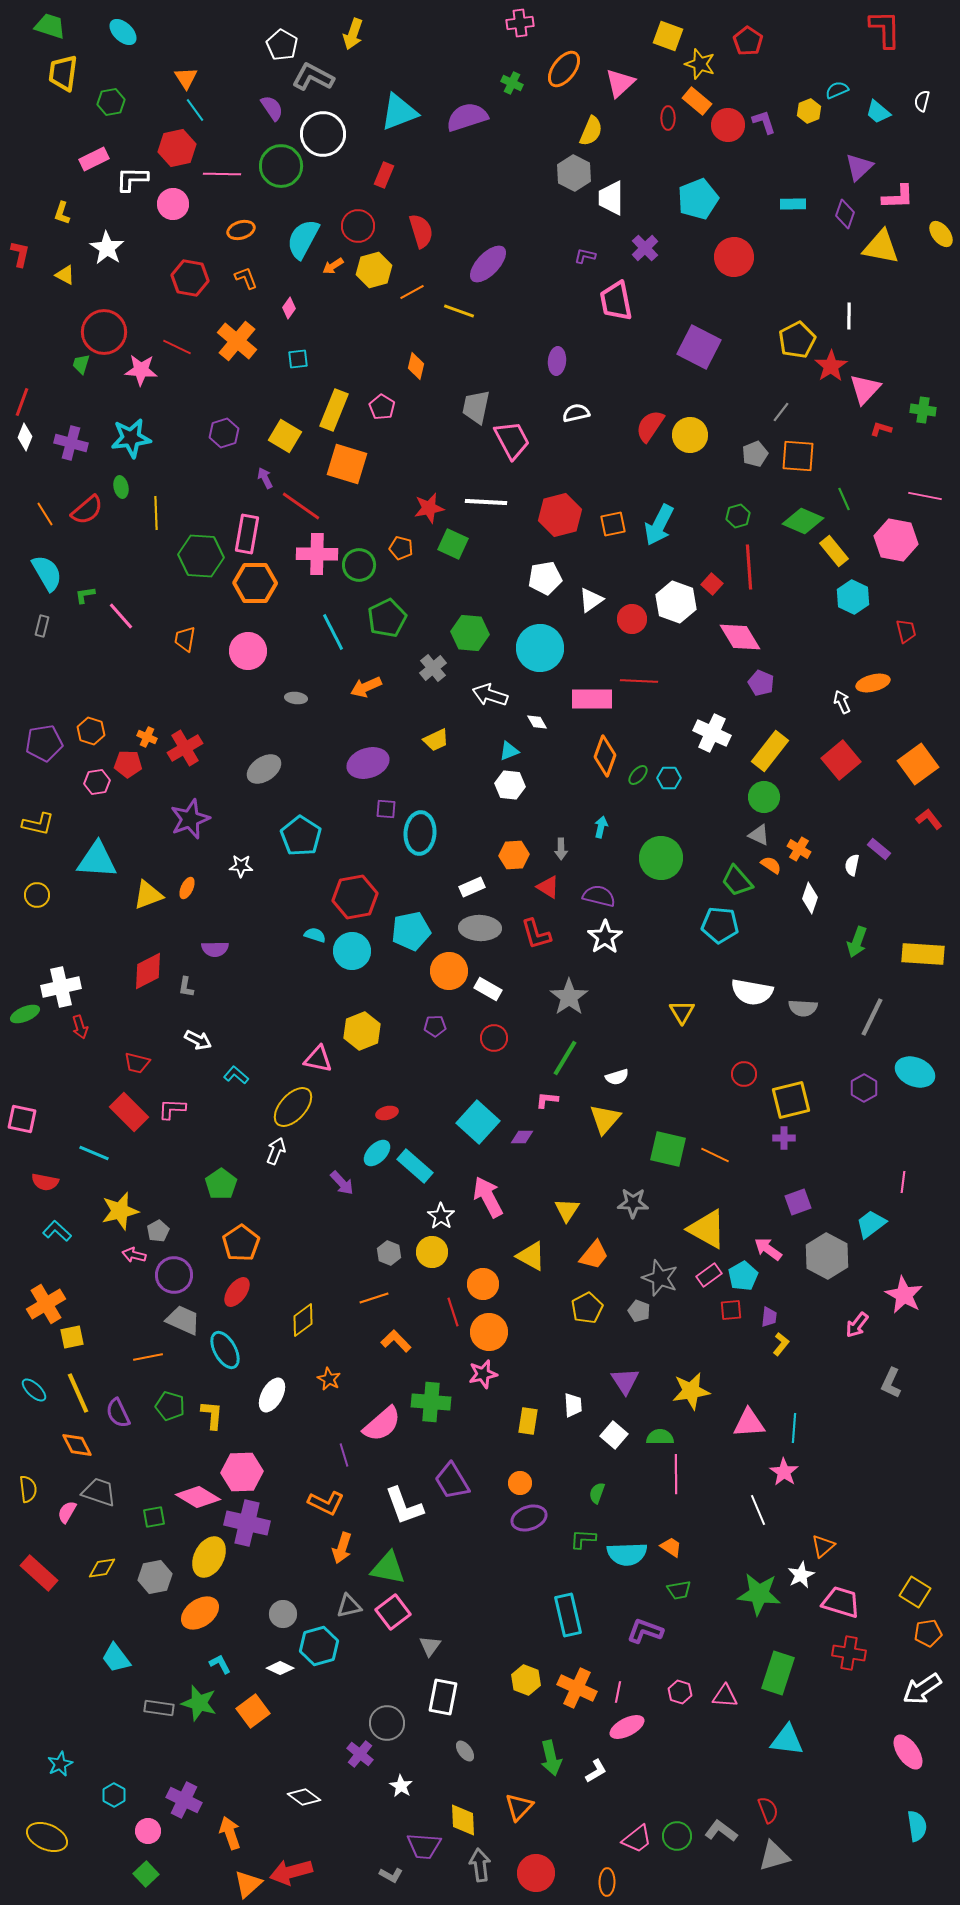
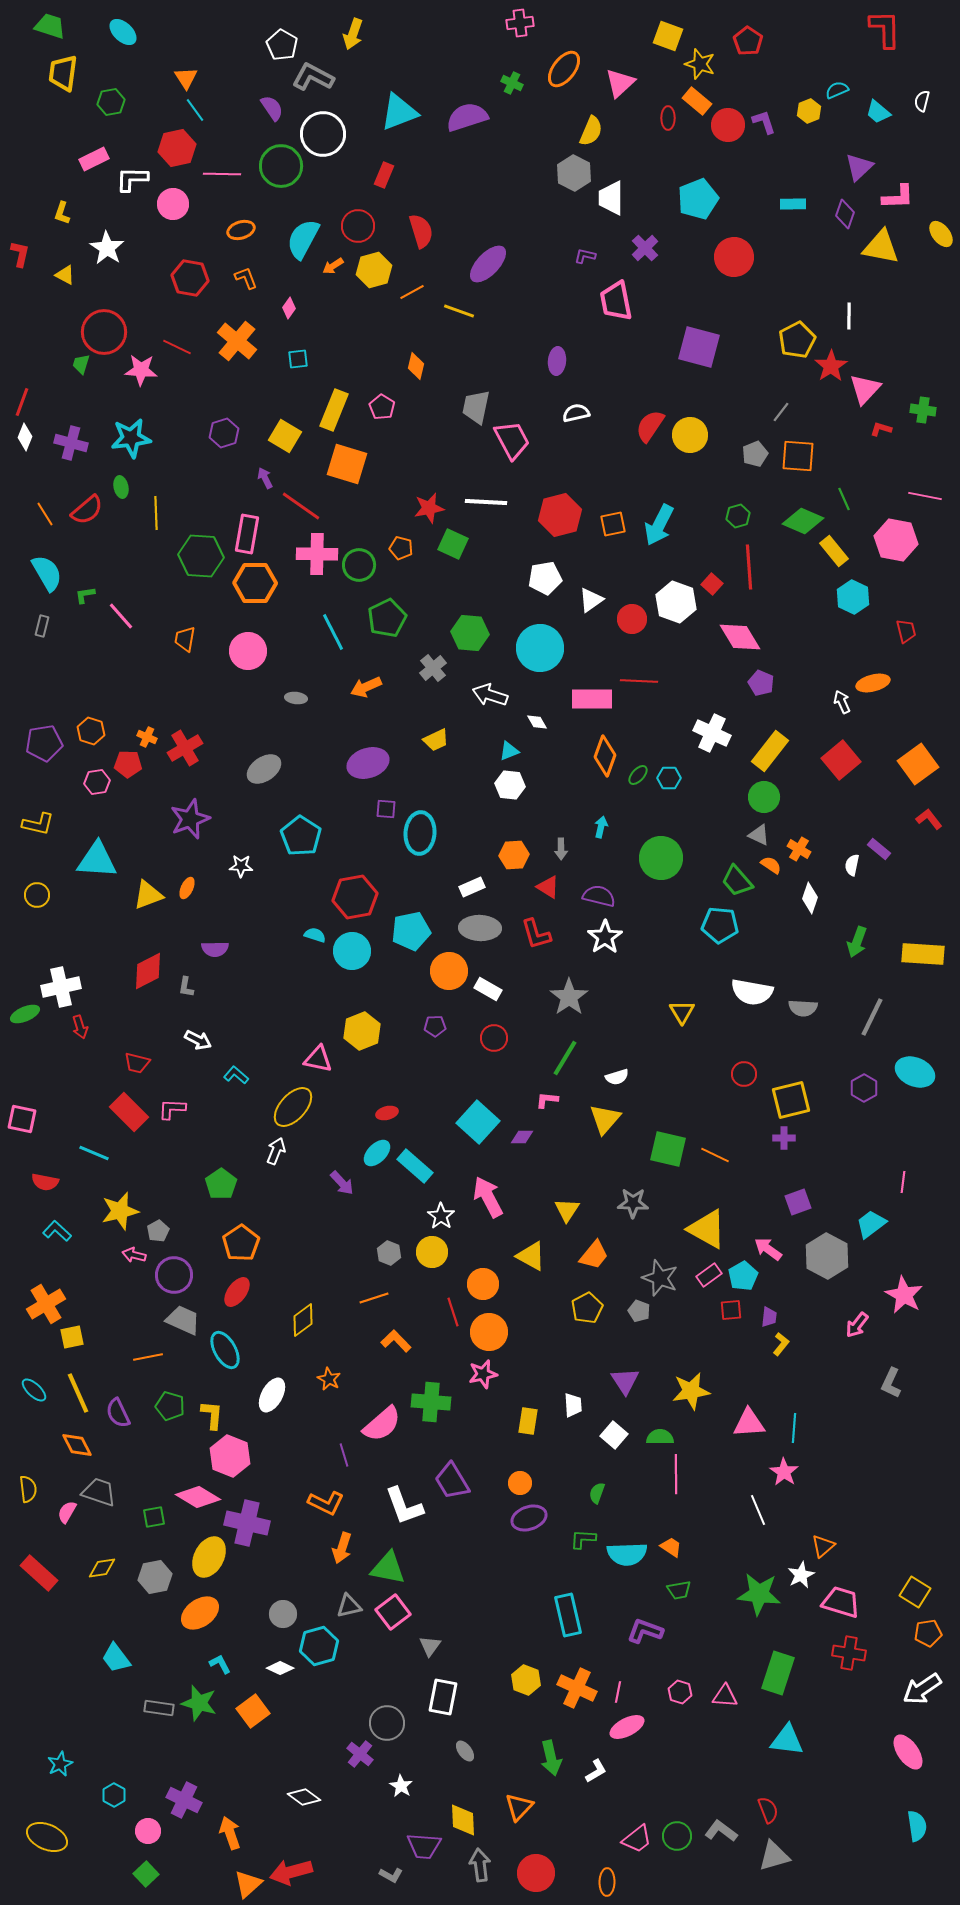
purple square at (699, 347): rotated 12 degrees counterclockwise
pink hexagon at (242, 1472): moved 12 px left, 16 px up; rotated 24 degrees clockwise
